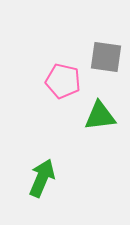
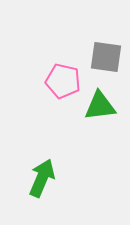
green triangle: moved 10 px up
